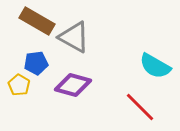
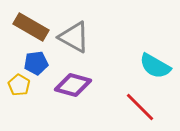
brown rectangle: moved 6 px left, 6 px down
